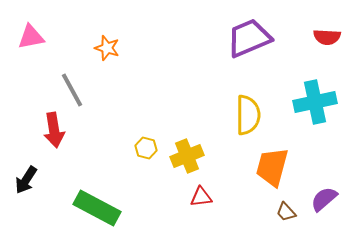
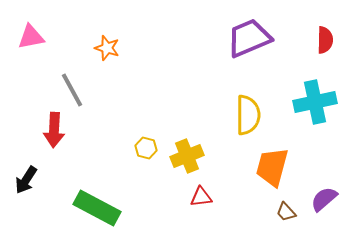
red semicircle: moved 2 px left, 3 px down; rotated 92 degrees counterclockwise
red arrow: rotated 12 degrees clockwise
